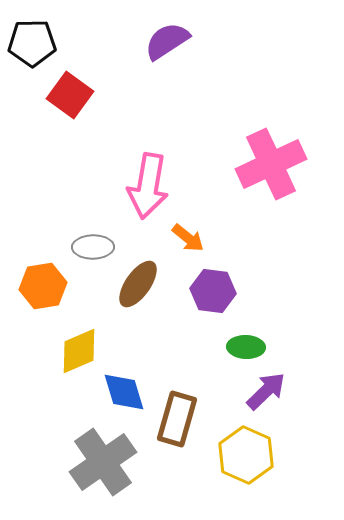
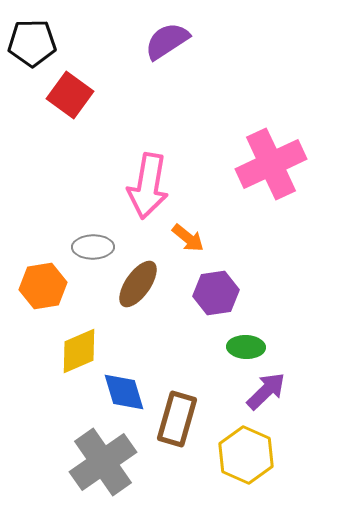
purple hexagon: moved 3 px right, 2 px down; rotated 15 degrees counterclockwise
